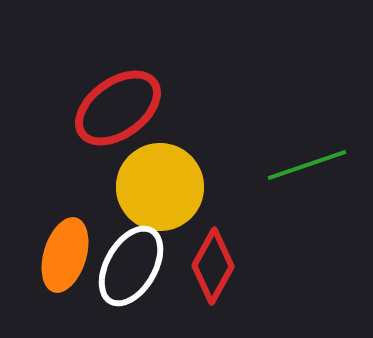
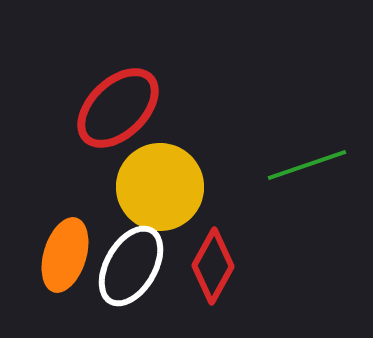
red ellipse: rotated 8 degrees counterclockwise
